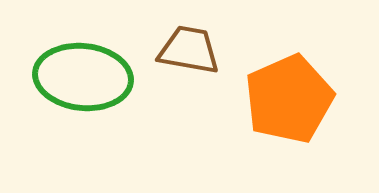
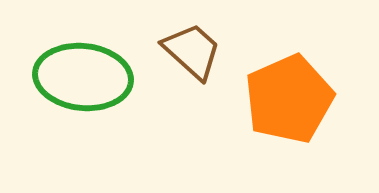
brown trapezoid: moved 3 px right, 1 px down; rotated 32 degrees clockwise
